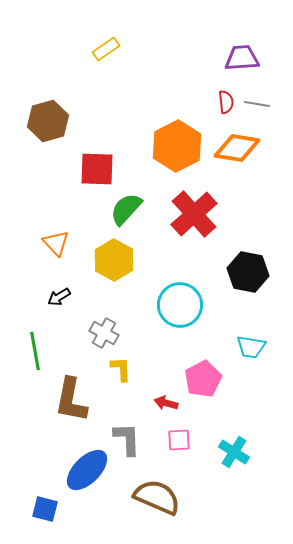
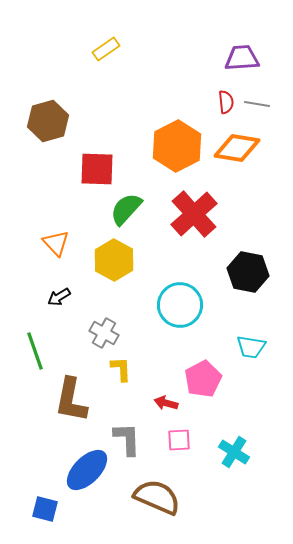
green line: rotated 9 degrees counterclockwise
